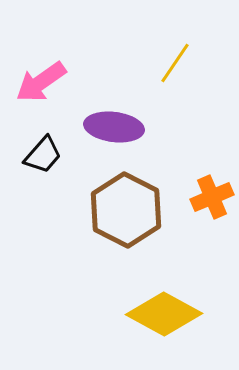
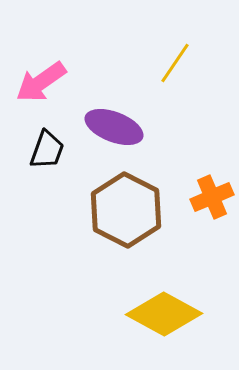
purple ellipse: rotated 14 degrees clockwise
black trapezoid: moved 4 px right, 5 px up; rotated 21 degrees counterclockwise
